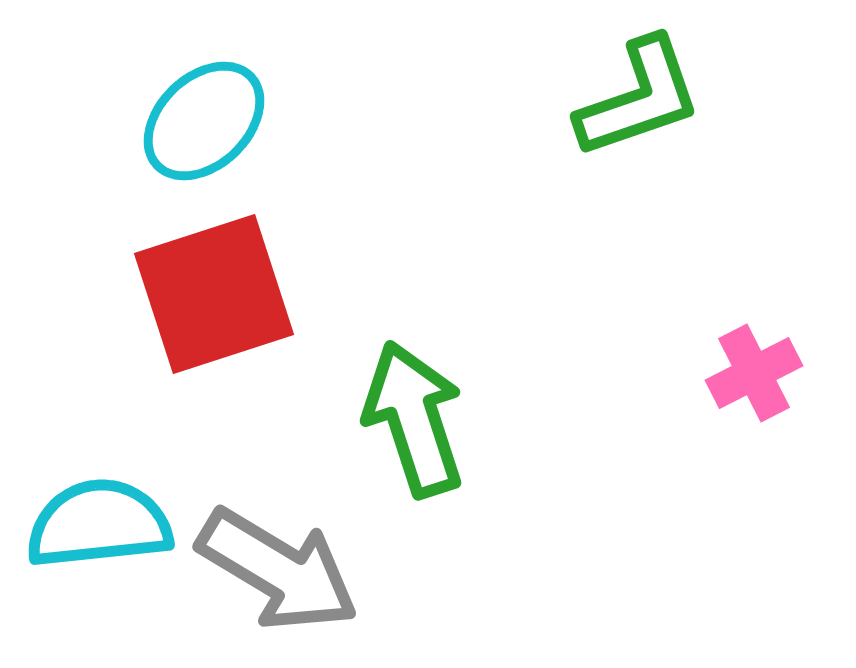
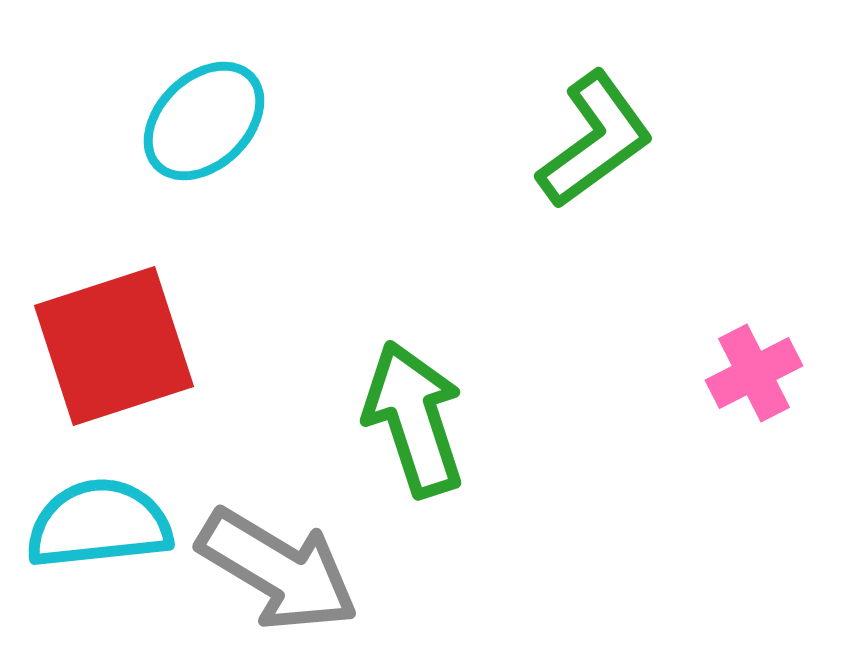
green L-shape: moved 44 px left, 42 px down; rotated 17 degrees counterclockwise
red square: moved 100 px left, 52 px down
